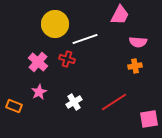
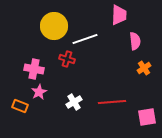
pink trapezoid: moved 1 px left; rotated 25 degrees counterclockwise
yellow circle: moved 1 px left, 2 px down
pink semicircle: moved 3 px left, 1 px up; rotated 102 degrees counterclockwise
pink cross: moved 4 px left, 7 px down; rotated 30 degrees counterclockwise
orange cross: moved 9 px right, 2 px down; rotated 24 degrees counterclockwise
red line: moved 2 px left; rotated 28 degrees clockwise
orange rectangle: moved 6 px right
pink square: moved 2 px left, 2 px up
